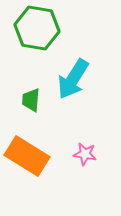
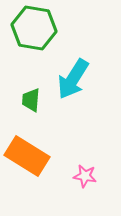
green hexagon: moved 3 px left
pink star: moved 22 px down
